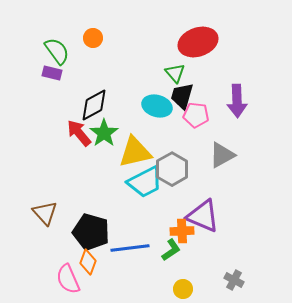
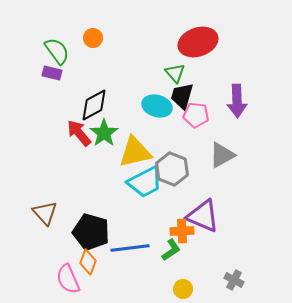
gray hexagon: rotated 8 degrees counterclockwise
